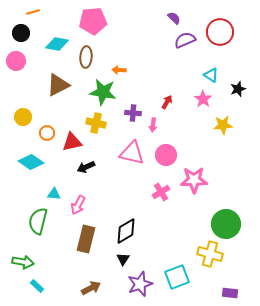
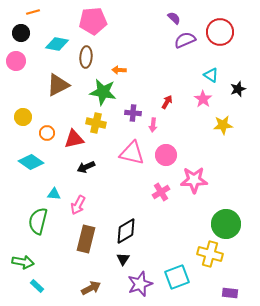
red triangle at (72, 142): moved 2 px right, 3 px up
